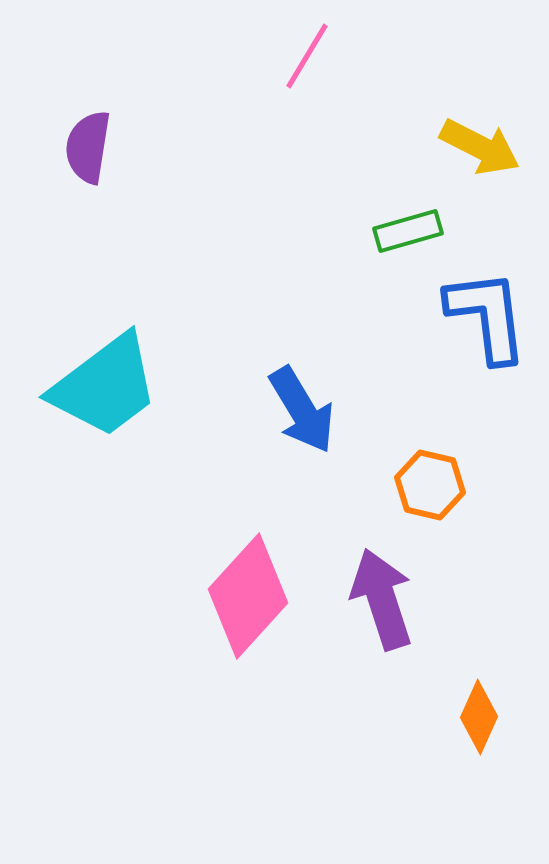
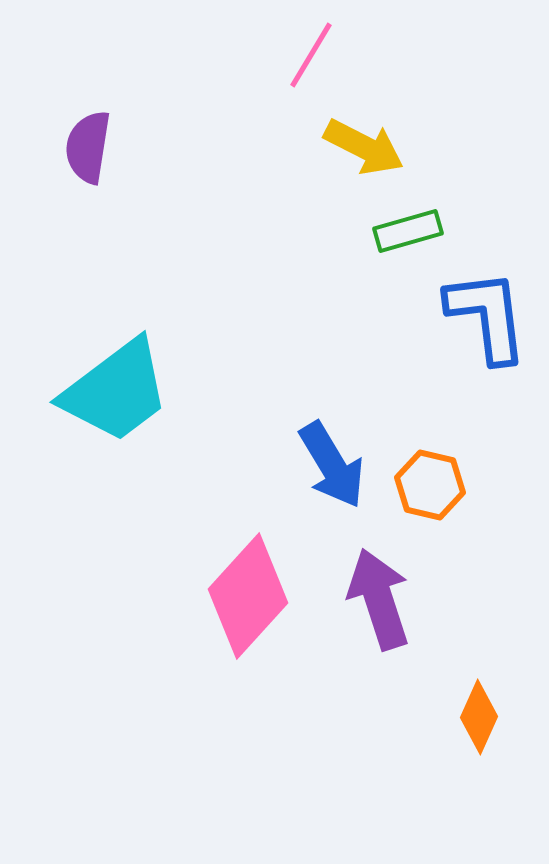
pink line: moved 4 px right, 1 px up
yellow arrow: moved 116 px left
cyan trapezoid: moved 11 px right, 5 px down
blue arrow: moved 30 px right, 55 px down
purple arrow: moved 3 px left
